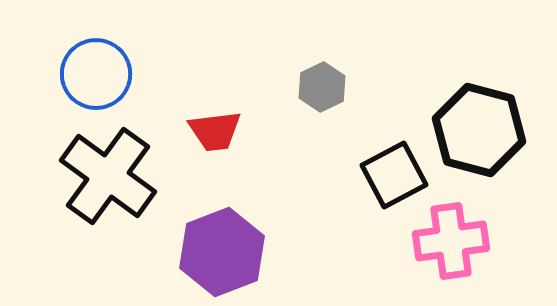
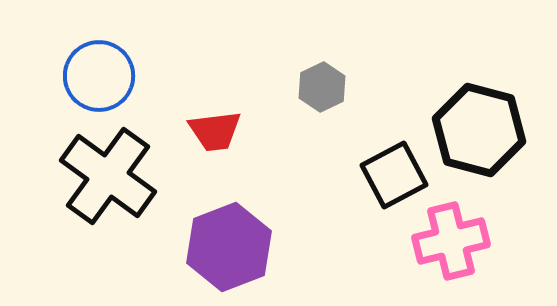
blue circle: moved 3 px right, 2 px down
pink cross: rotated 6 degrees counterclockwise
purple hexagon: moved 7 px right, 5 px up
